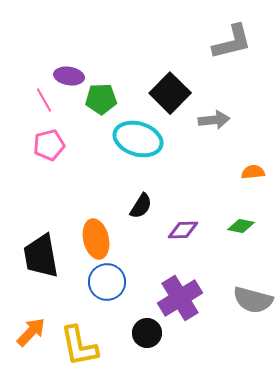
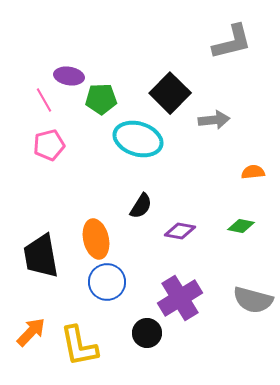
purple diamond: moved 3 px left, 1 px down; rotated 12 degrees clockwise
